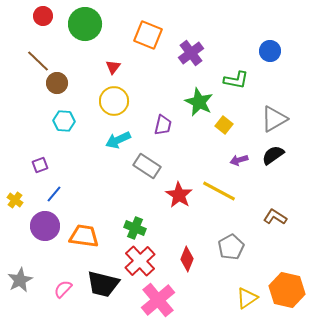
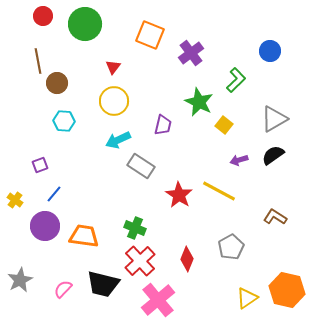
orange square: moved 2 px right
brown line: rotated 35 degrees clockwise
green L-shape: rotated 55 degrees counterclockwise
gray rectangle: moved 6 px left
